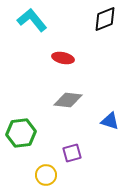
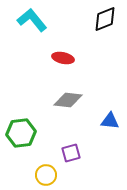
blue triangle: rotated 12 degrees counterclockwise
purple square: moved 1 px left
